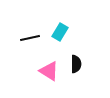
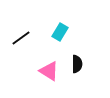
black line: moved 9 px left; rotated 24 degrees counterclockwise
black semicircle: moved 1 px right
